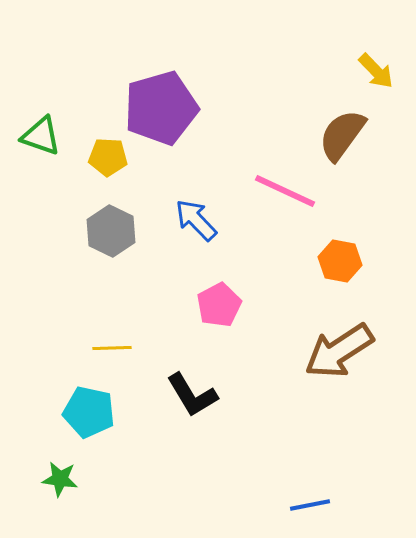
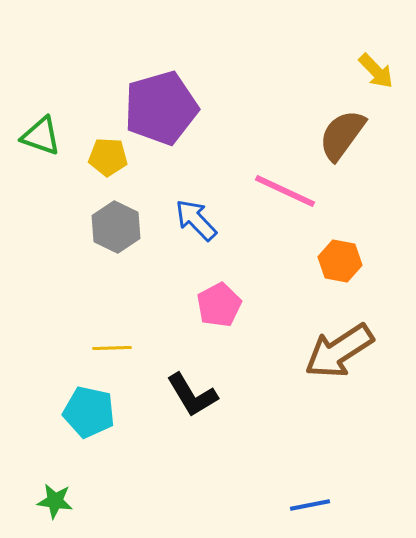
gray hexagon: moved 5 px right, 4 px up
green star: moved 5 px left, 22 px down
